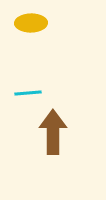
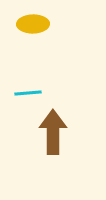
yellow ellipse: moved 2 px right, 1 px down
